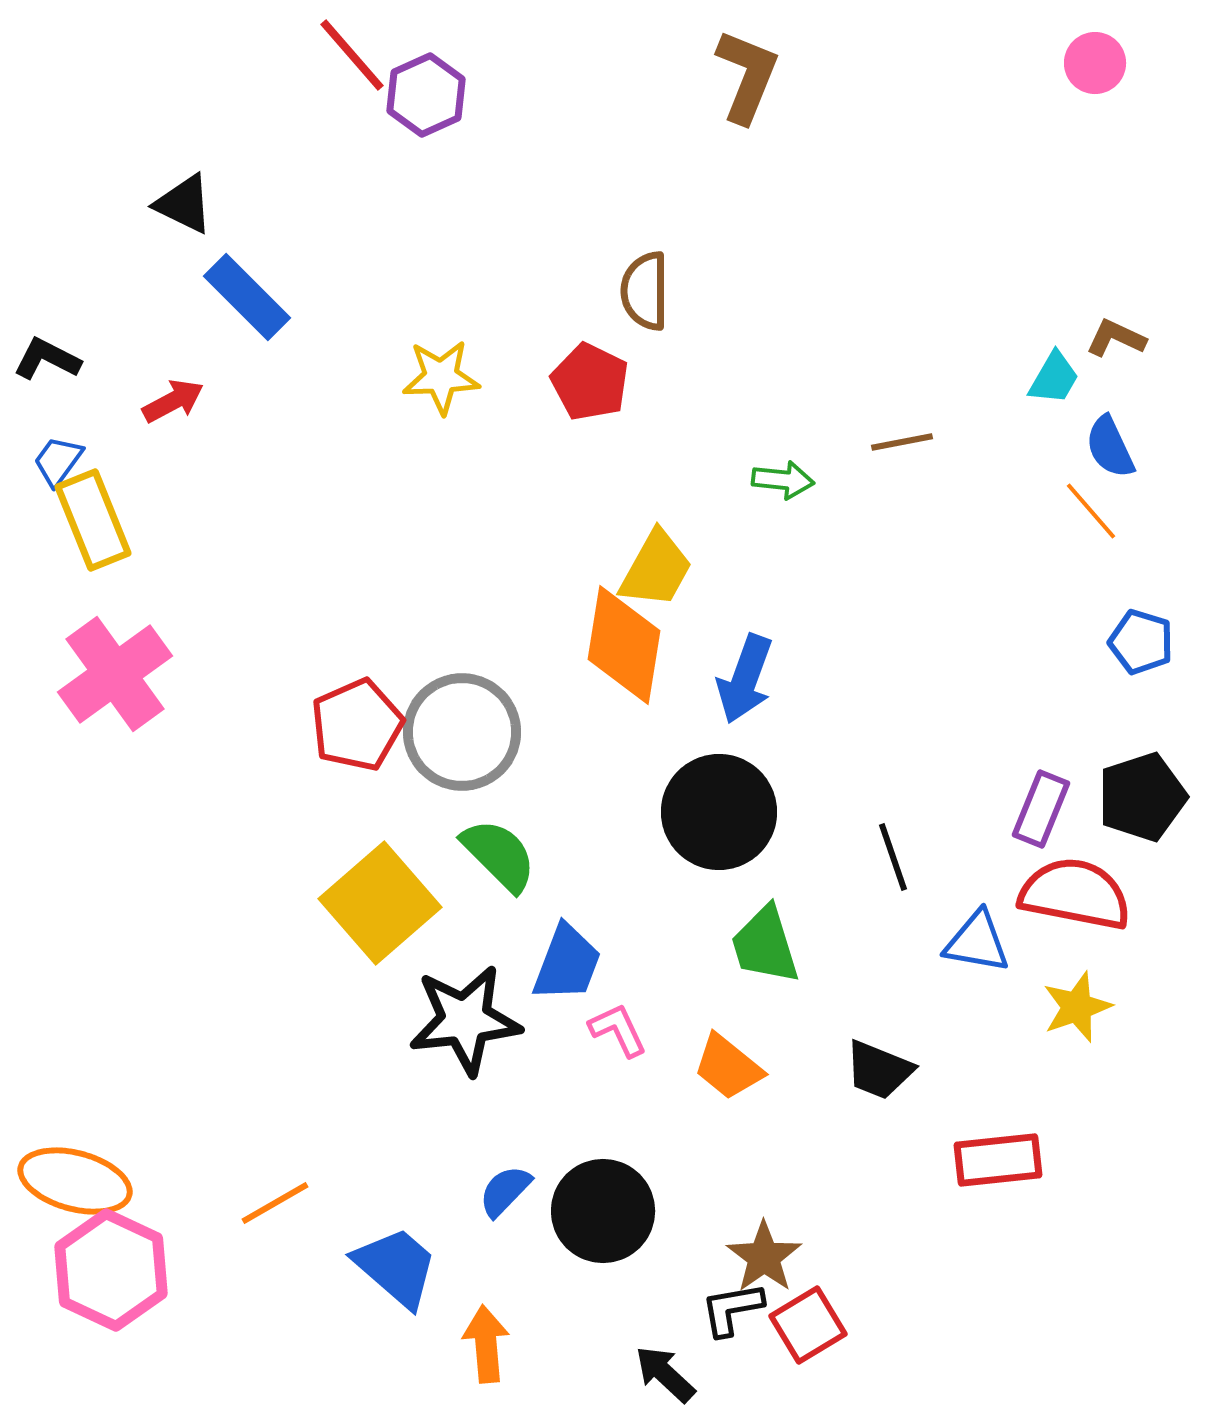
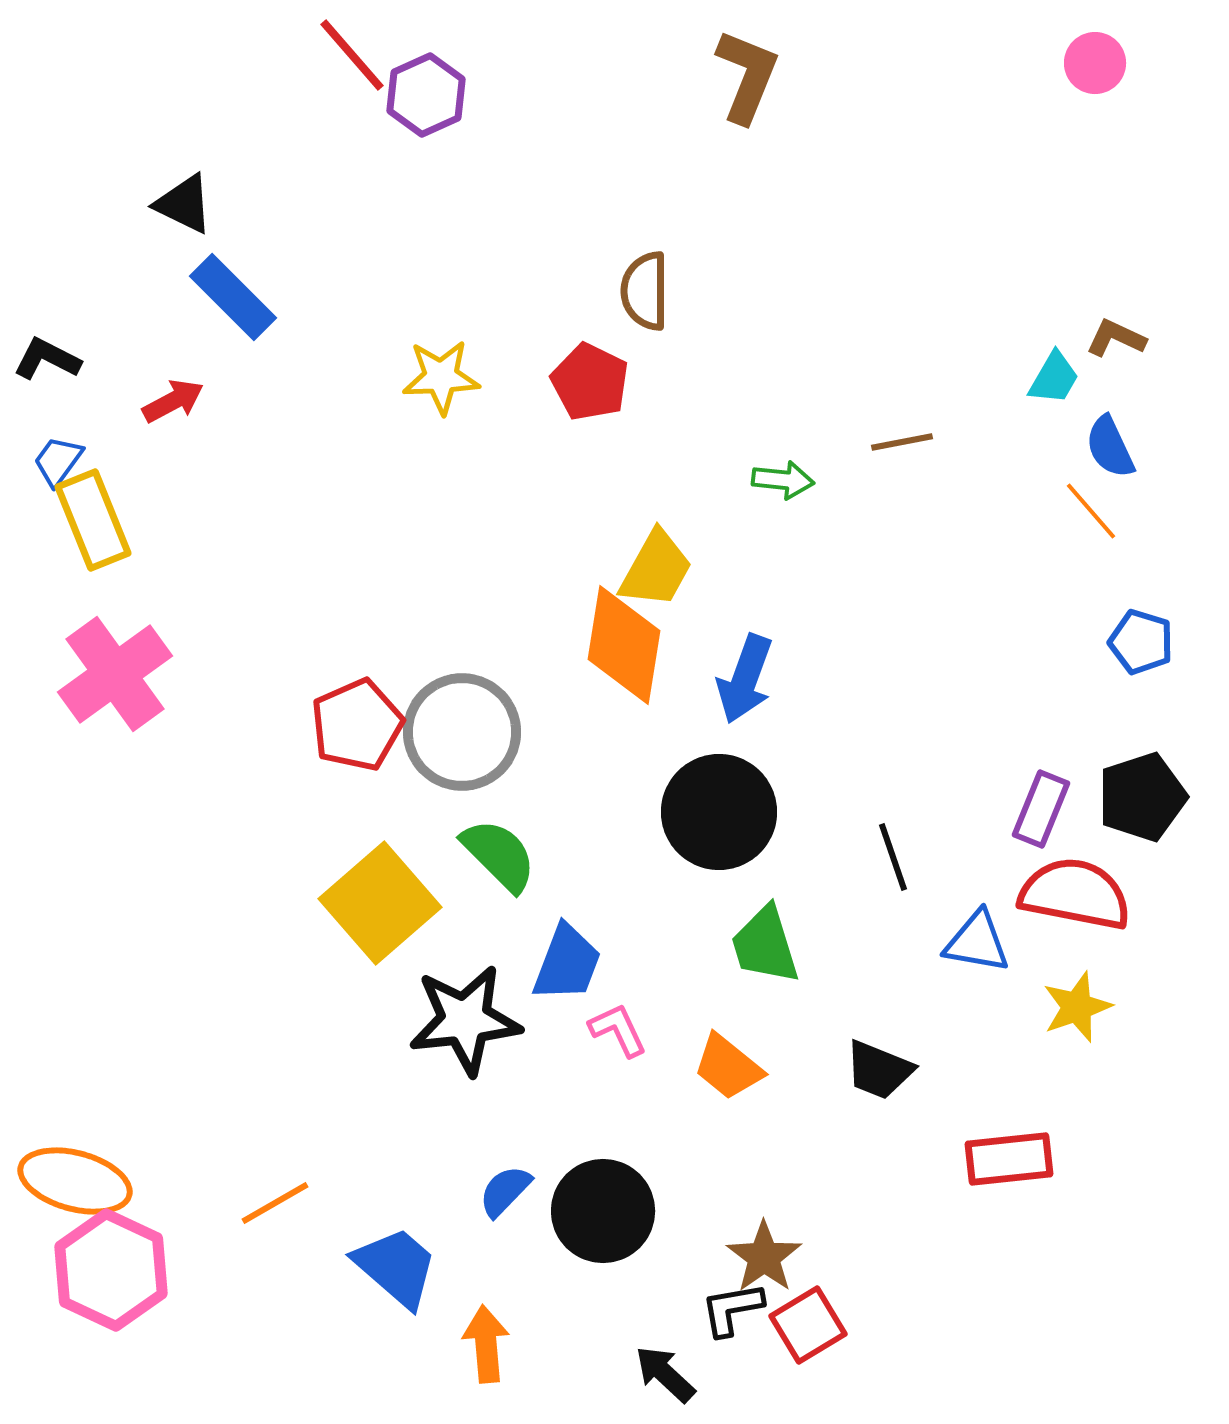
blue rectangle at (247, 297): moved 14 px left
red rectangle at (998, 1160): moved 11 px right, 1 px up
